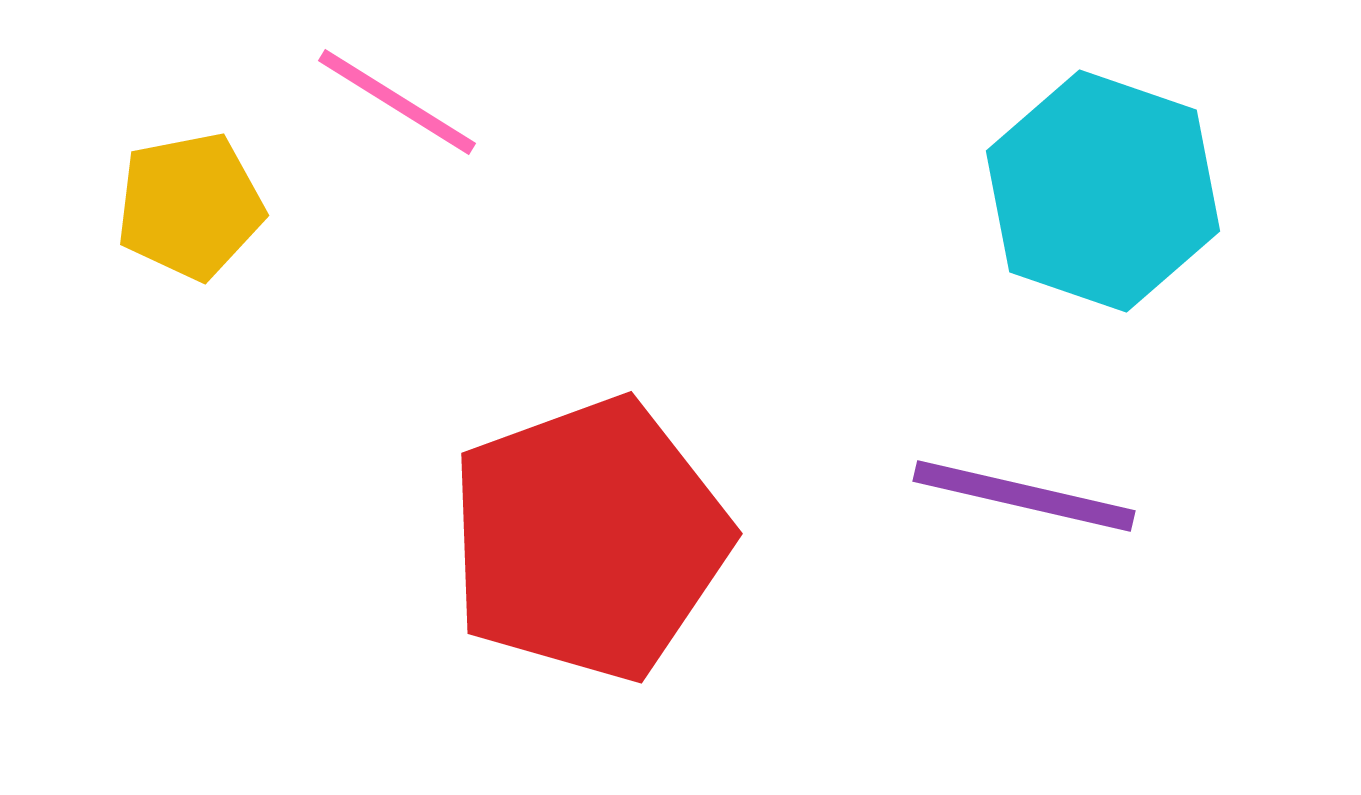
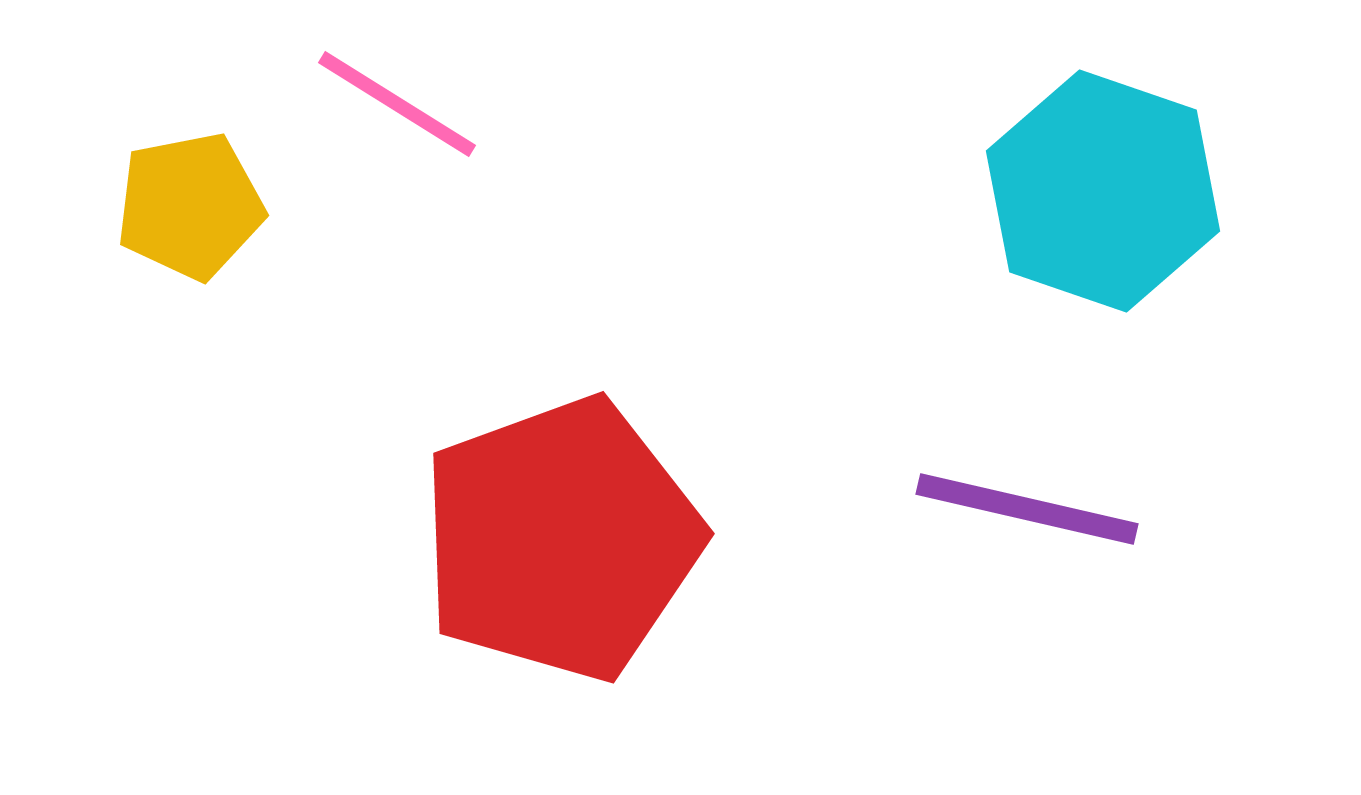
pink line: moved 2 px down
purple line: moved 3 px right, 13 px down
red pentagon: moved 28 px left
